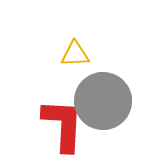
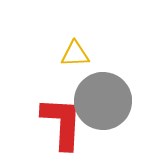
red L-shape: moved 1 px left, 2 px up
